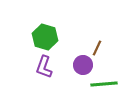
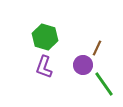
green line: rotated 60 degrees clockwise
